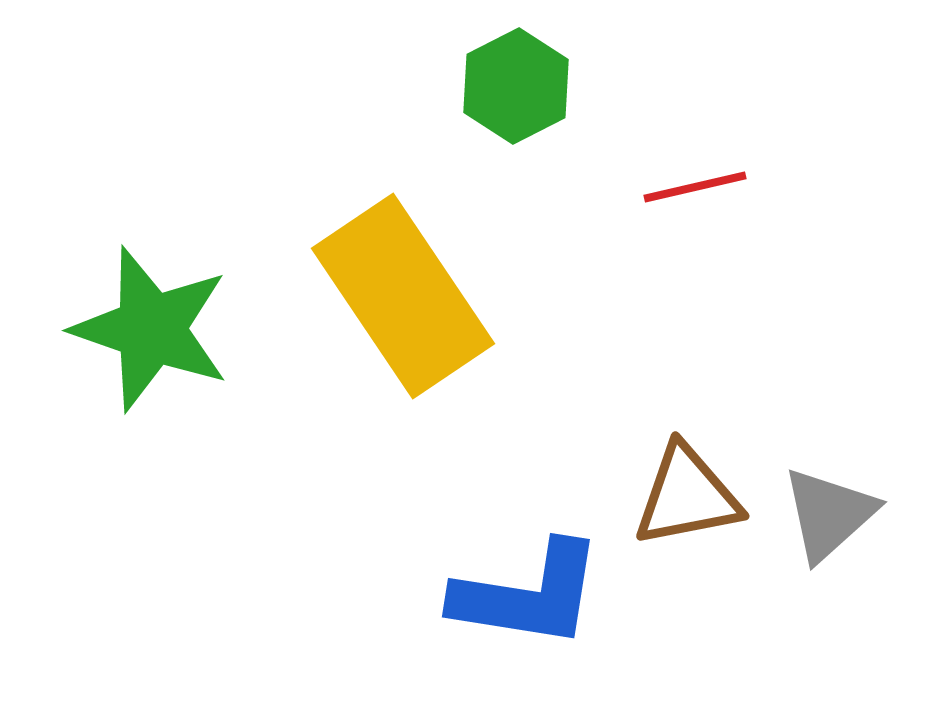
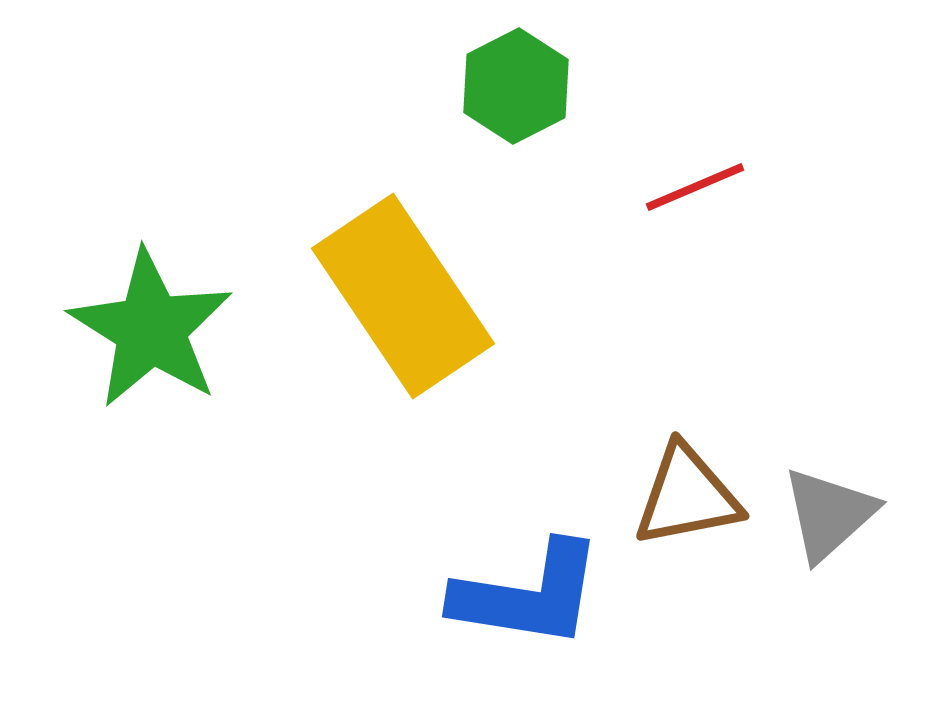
red line: rotated 10 degrees counterclockwise
green star: rotated 13 degrees clockwise
